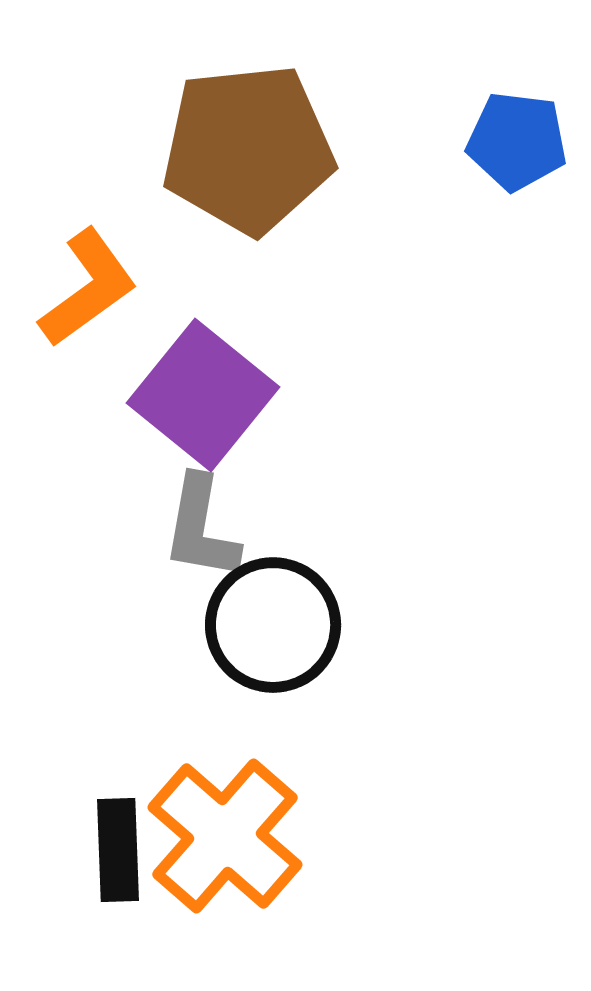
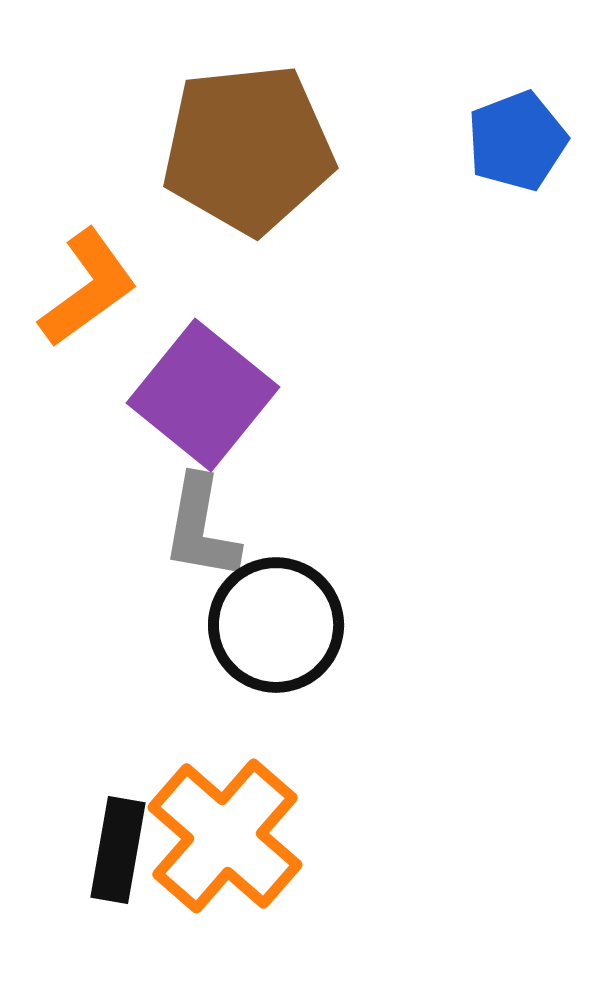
blue pentagon: rotated 28 degrees counterclockwise
black circle: moved 3 px right
black rectangle: rotated 12 degrees clockwise
